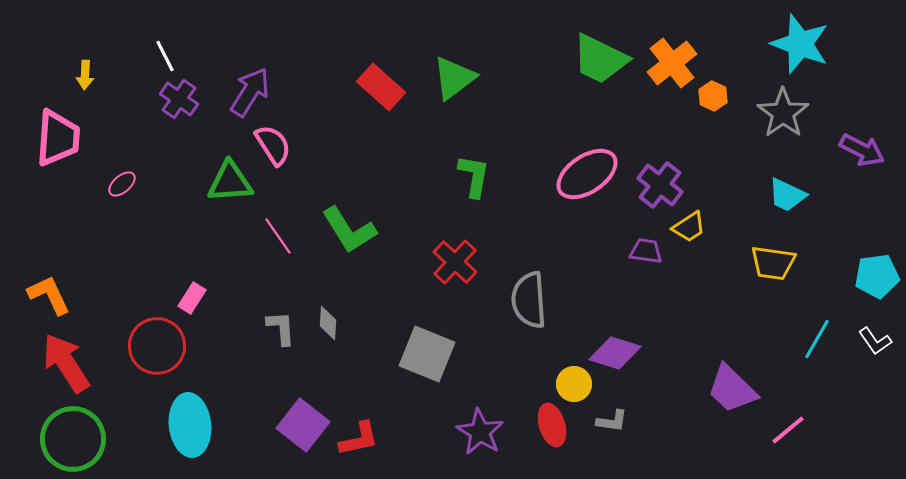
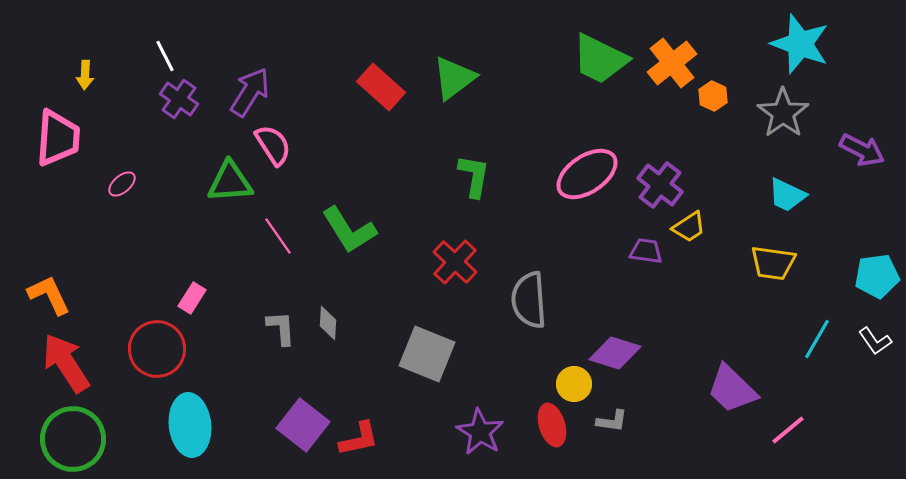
red circle at (157, 346): moved 3 px down
